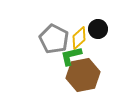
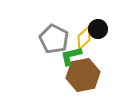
yellow diamond: moved 5 px right
